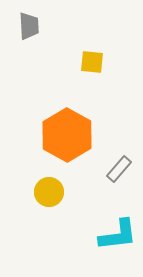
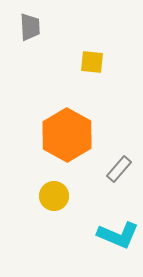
gray trapezoid: moved 1 px right, 1 px down
yellow circle: moved 5 px right, 4 px down
cyan L-shape: rotated 30 degrees clockwise
